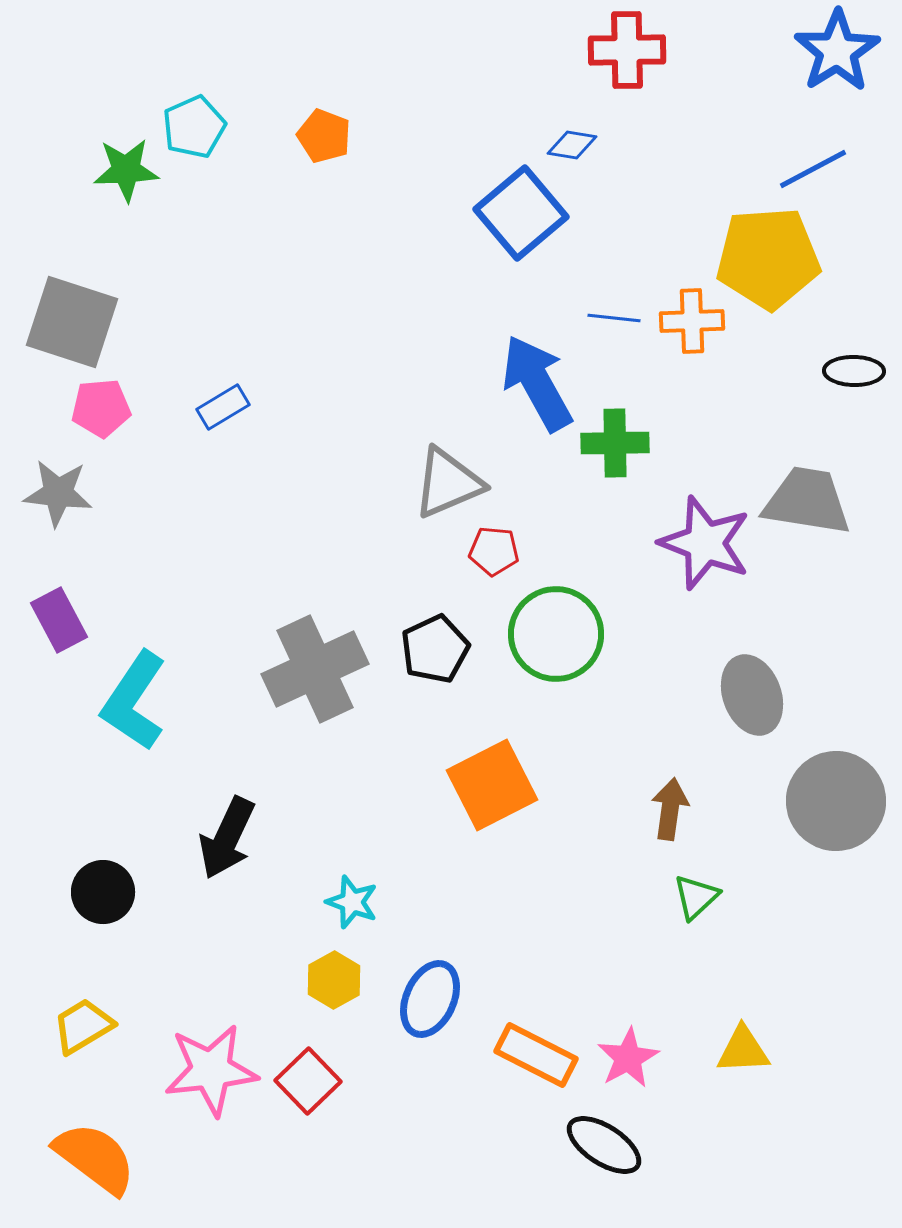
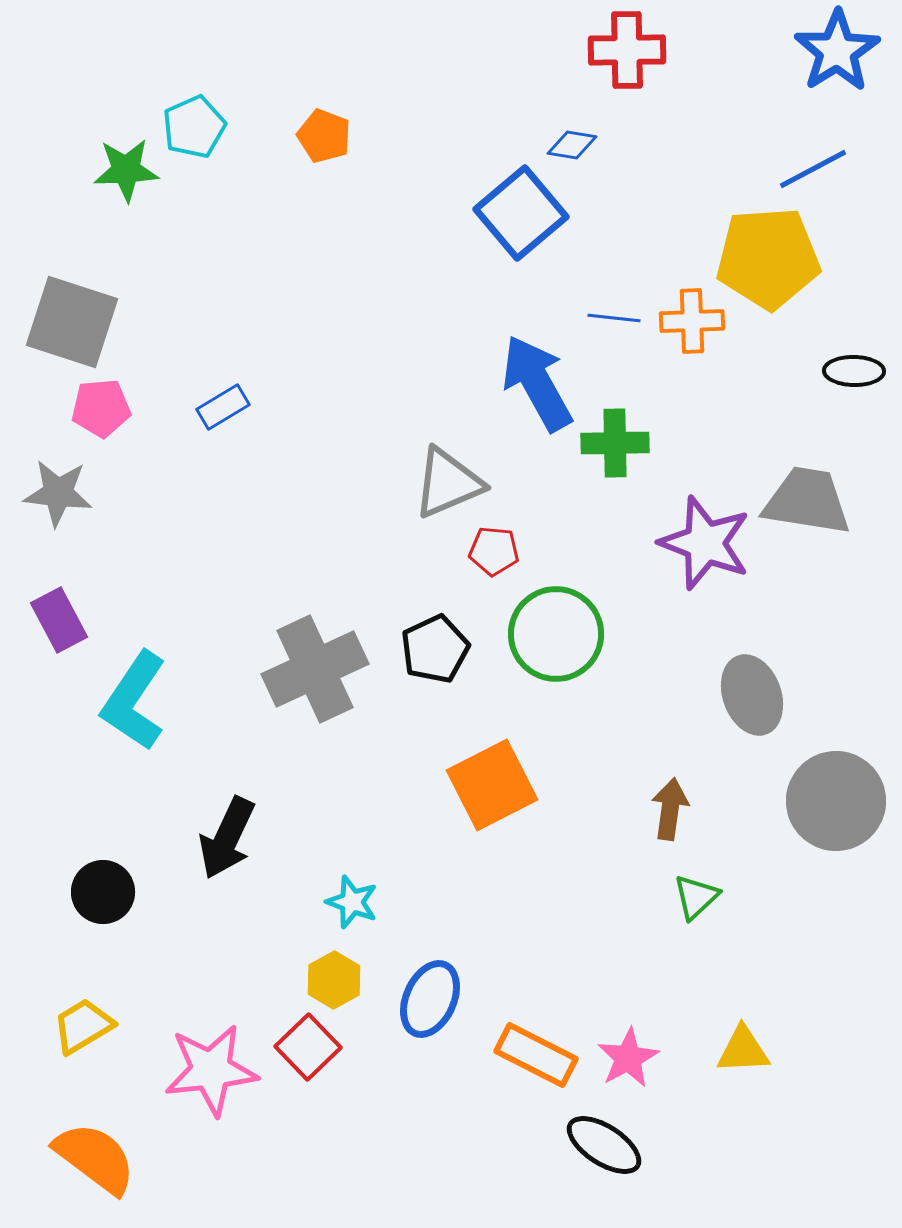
red square at (308, 1081): moved 34 px up
